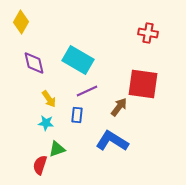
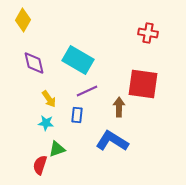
yellow diamond: moved 2 px right, 2 px up
brown arrow: rotated 36 degrees counterclockwise
